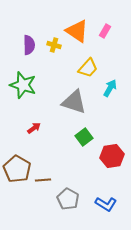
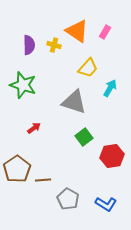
pink rectangle: moved 1 px down
brown pentagon: rotated 8 degrees clockwise
